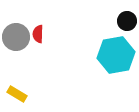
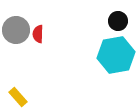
black circle: moved 9 px left
gray circle: moved 7 px up
yellow rectangle: moved 1 px right, 3 px down; rotated 18 degrees clockwise
